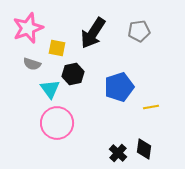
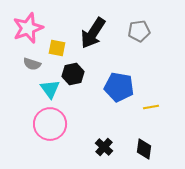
blue pentagon: rotated 28 degrees clockwise
pink circle: moved 7 px left, 1 px down
black cross: moved 14 px left, 6 px up
